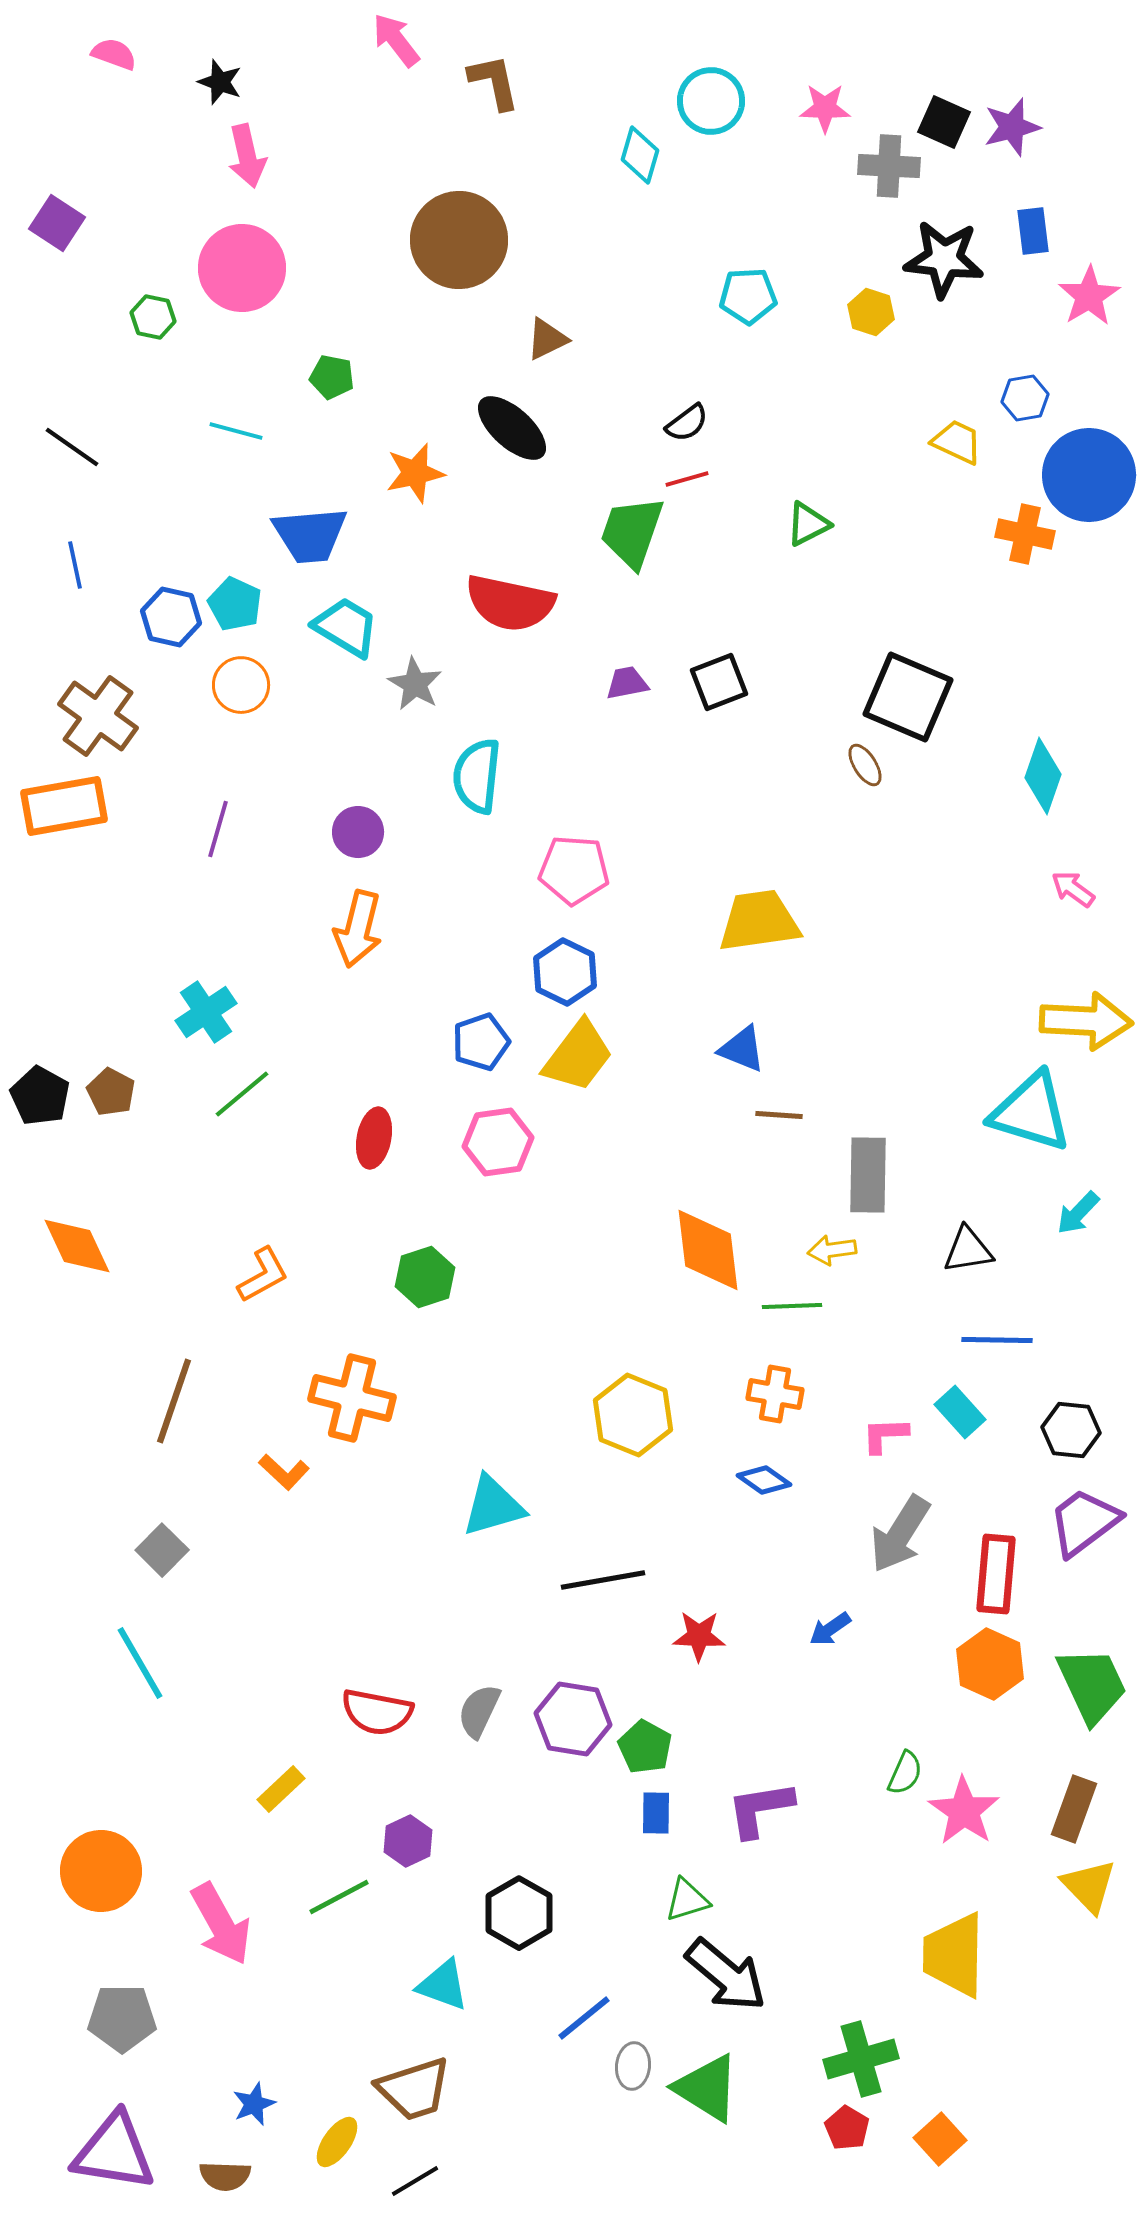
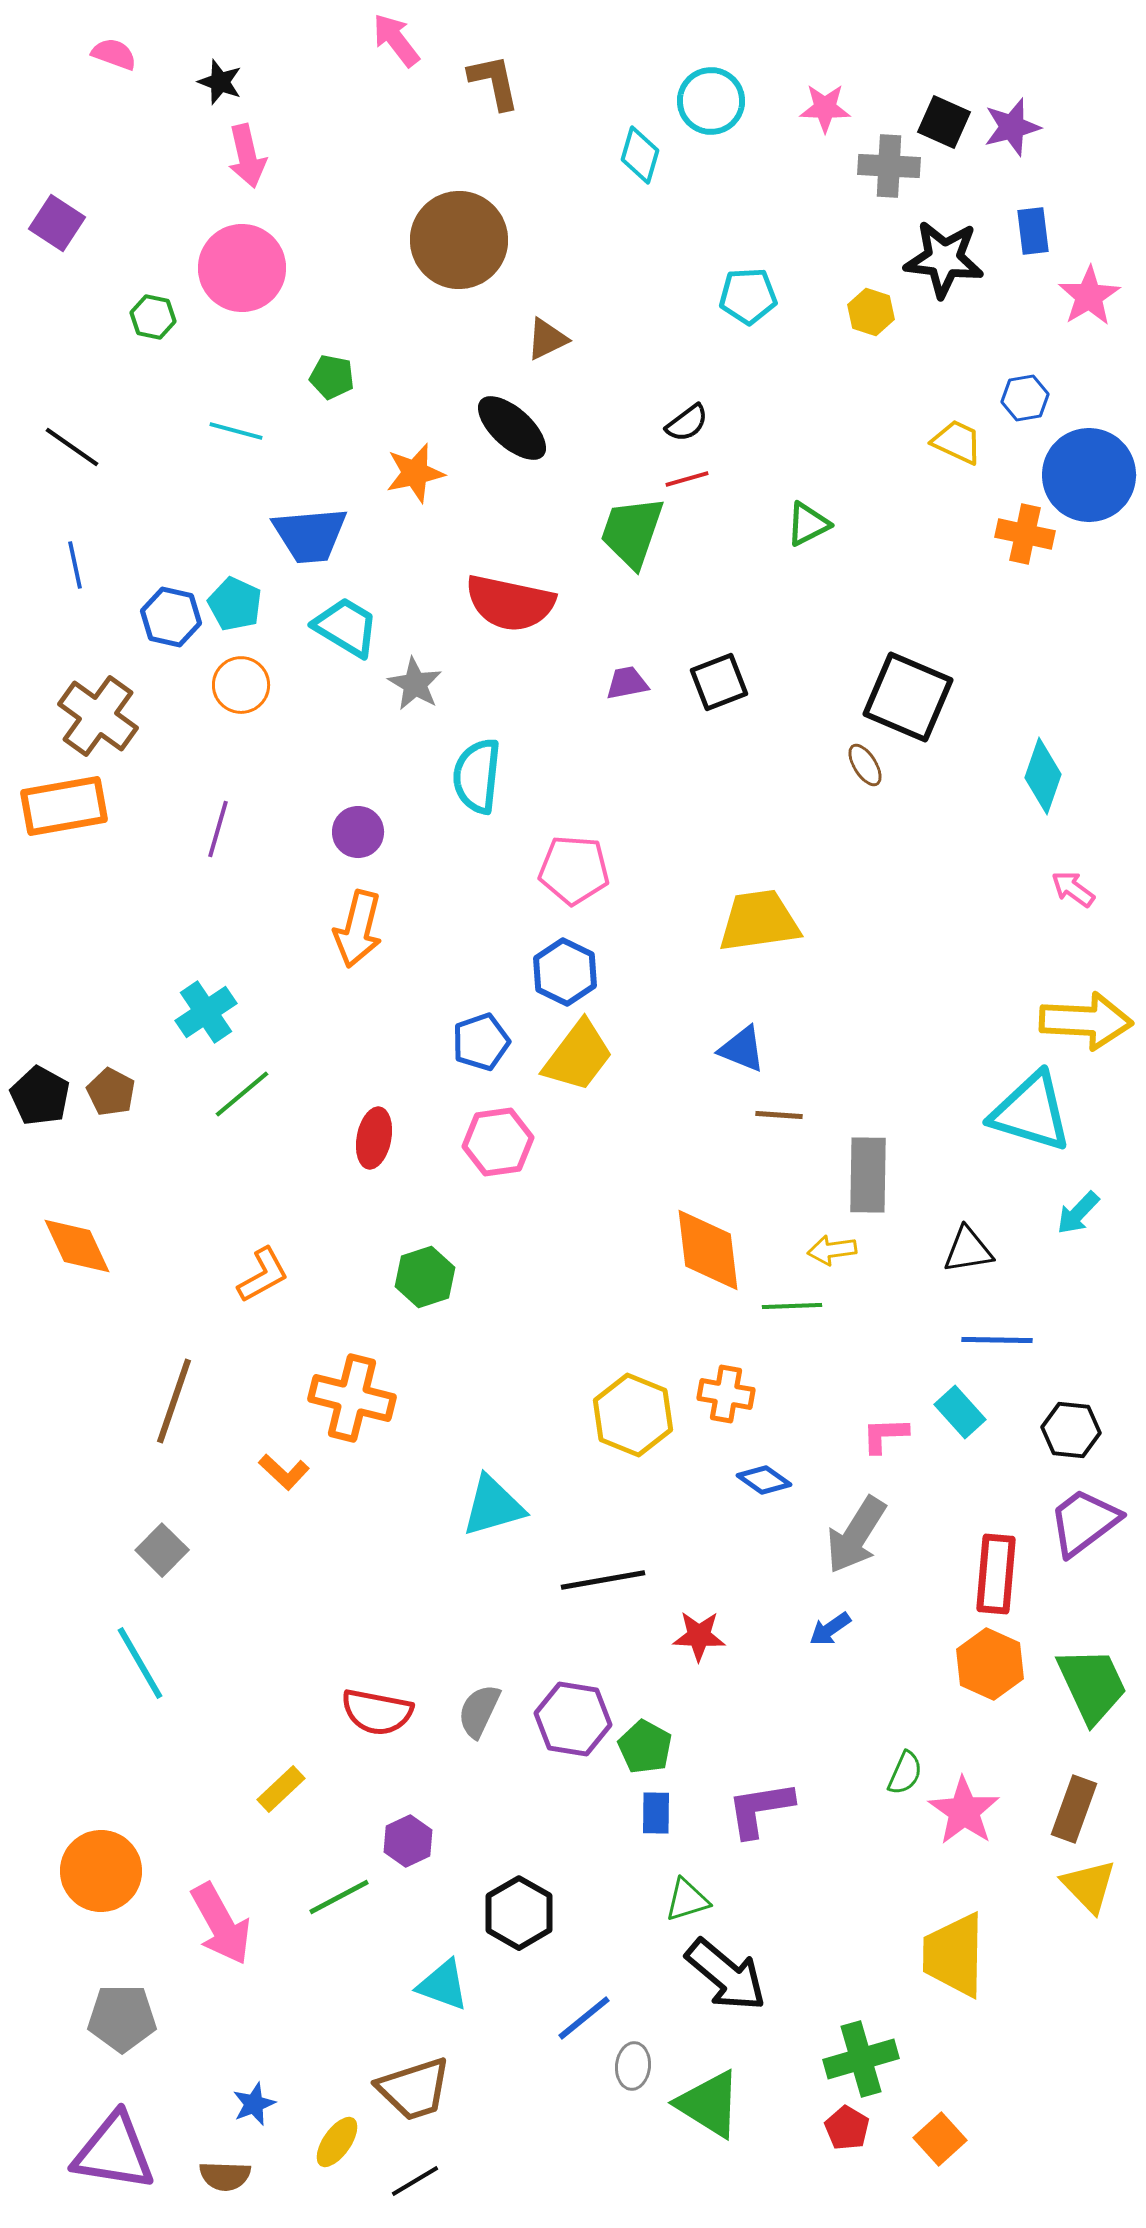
orange cross at (775, 1394): moved 49 px left
gray arrow at (900, 1534): moved 44 px left, 1 px down
green triangle at (707, 2088): moved 2 px right, 16 px down
